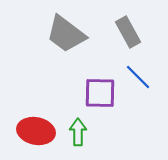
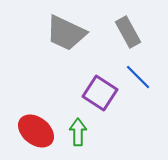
gray trapezoid: moved 1 px up; rotated 12 degrees counterclockwise
purple square: rotated 32 degrees clockwise
red ellipse: rotated 27 degrees clockwise
